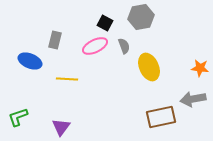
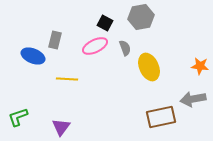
gray semicircle: moved 1 px right, 2 px down
blue ellipse: moved 3 px right, 5 px up
orange star: moved 2 px up
